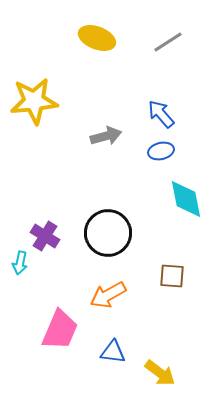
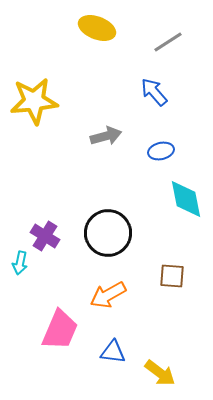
yellow ellipse: moved 10 px up
blue arrow: moved 7 px left, 22 px up
